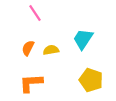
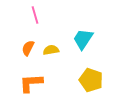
pink line: moved 2 px down; rotated 18 degrees clockwise
